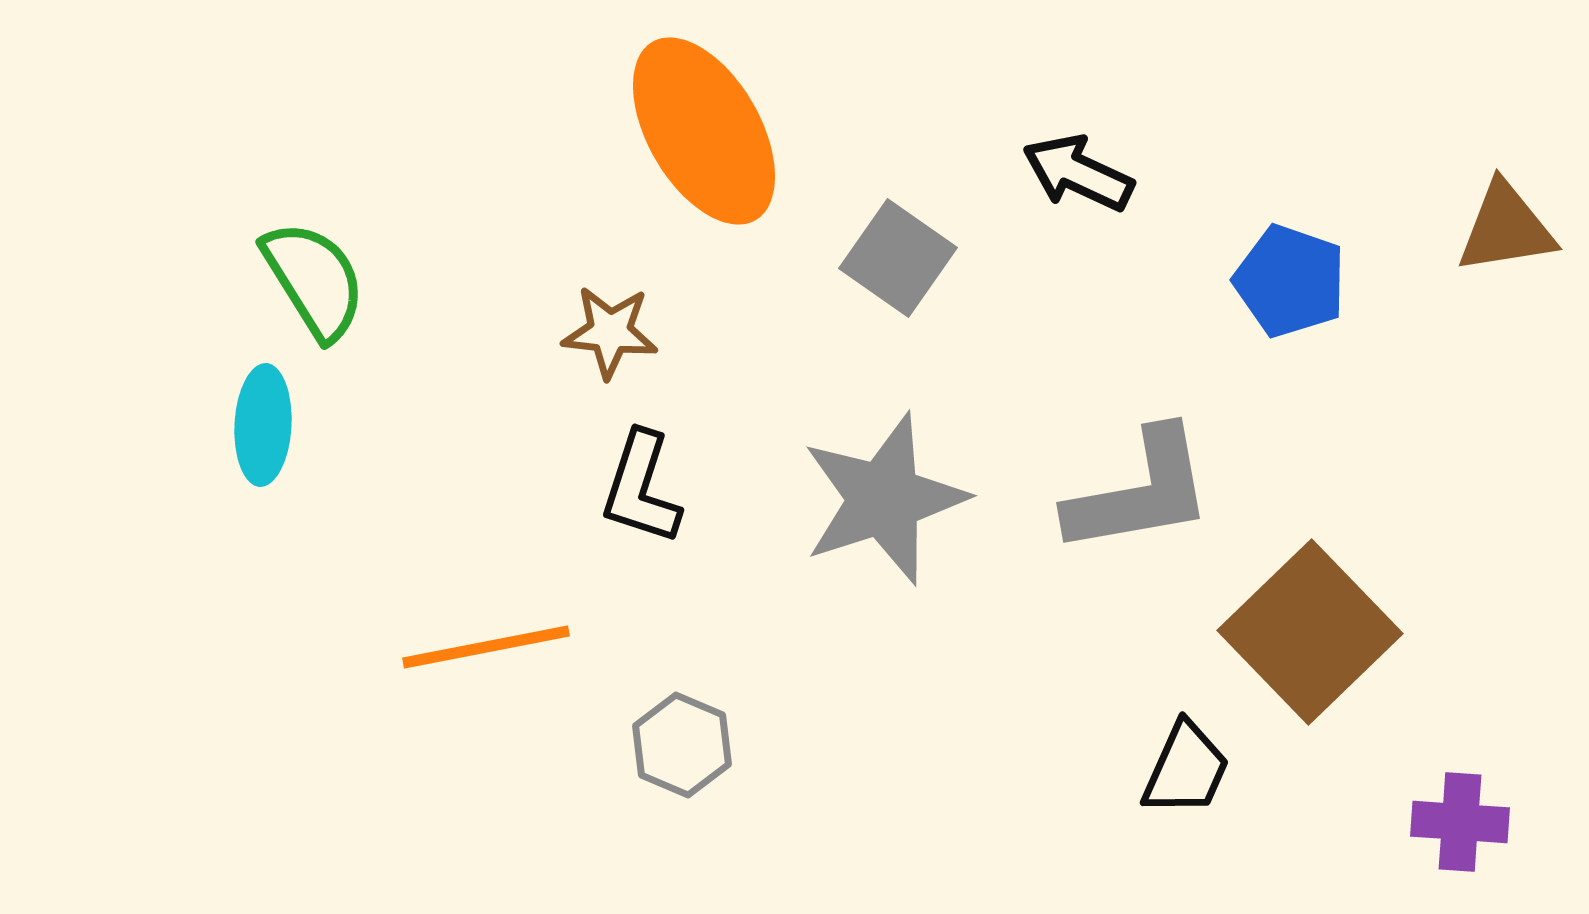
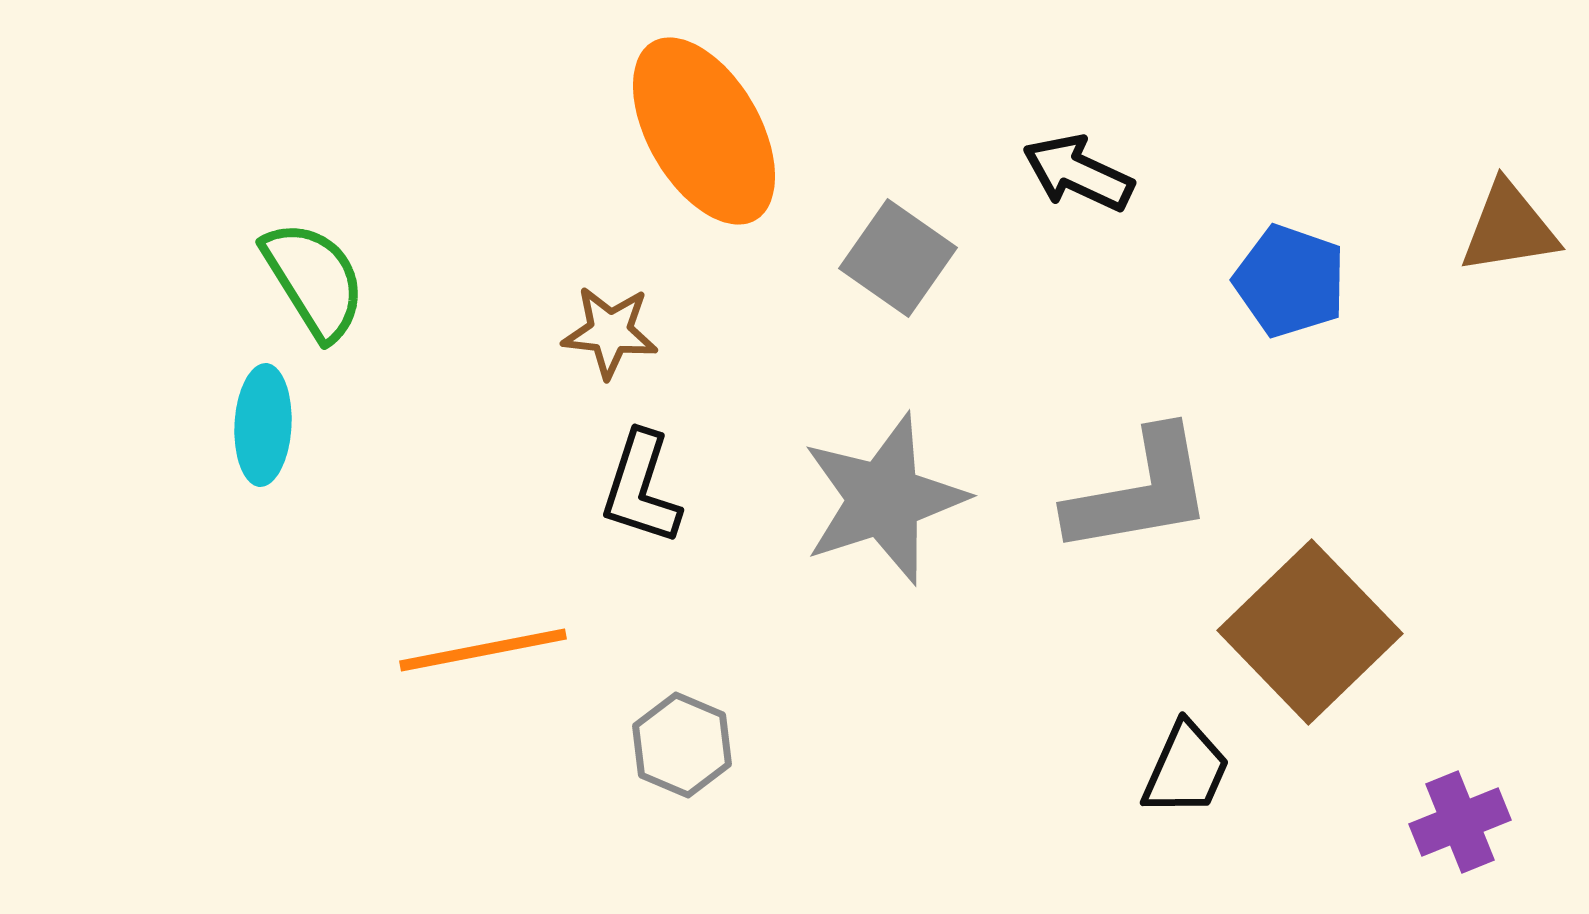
brown triangle: moved 3 px right
orange line: moved 3 px left, 3 px down
purple cross: rotated 26 degrees counterclockwise
